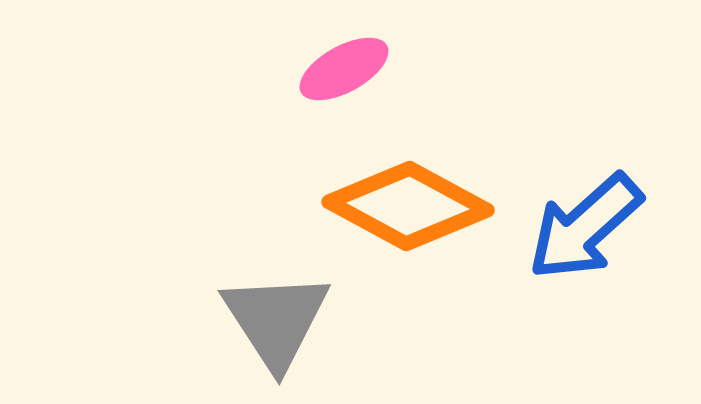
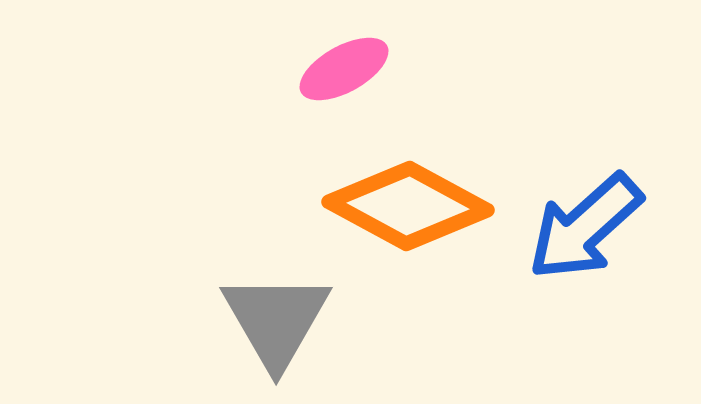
gray triangle: rotated 3 degrees clockwise
